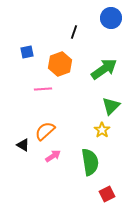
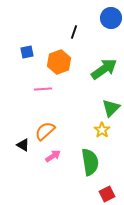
orange hexagon: moved 1 px left, 2 px up
green triangle: moved 2 px down
